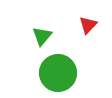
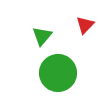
red triangle: moved 3 px left
